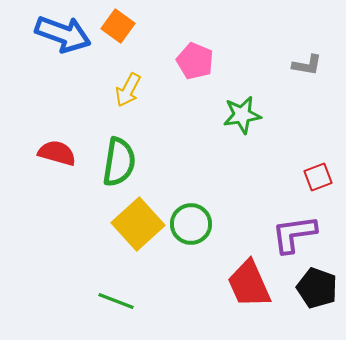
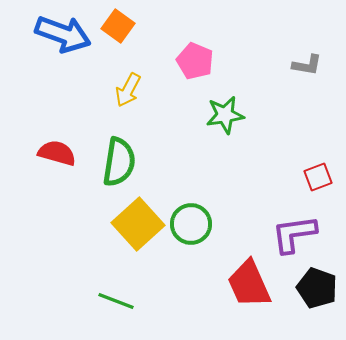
green star: moved 17 px left
